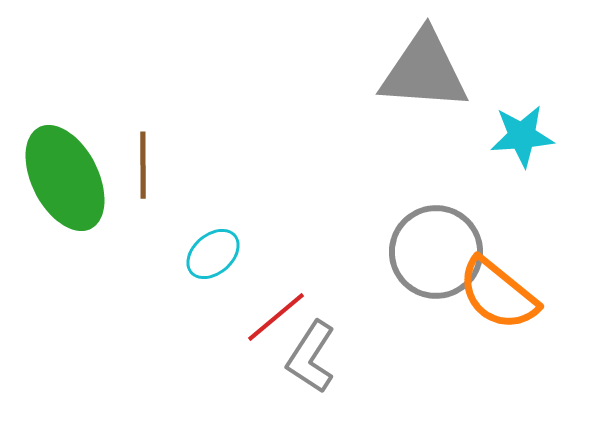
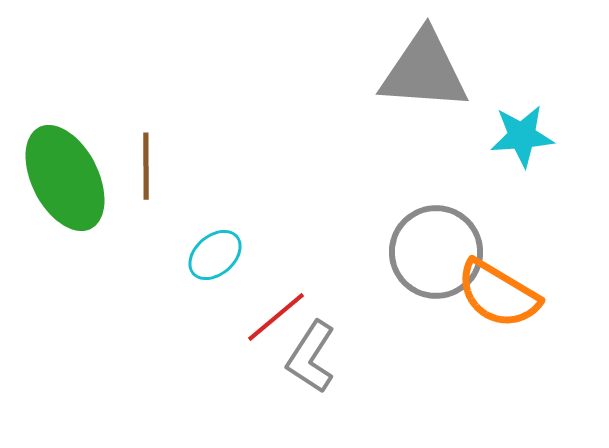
brown line: moved 3 px right, 1 px down
cyan ellipse: moved 2 px right, 1 px down
orange semicircle: rotated 8 degrees counterclockwise
